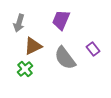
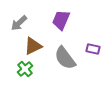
gray arrow: rotated 30 degrees clockwise
purple rectangle: rotated 40 degrees counterclockwise
